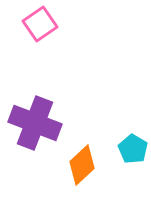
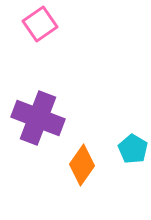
purple cross: moved 3 px right, 5 px up
orange diamond: rotated 12 degrees counterclockwise
